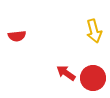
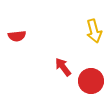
red arrow: moved 3 px left, 6 px up; rotated 18 degrees clockwise
red circle: moved 2 px left, 3 px down
